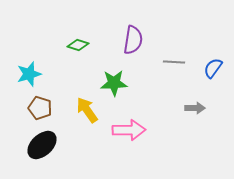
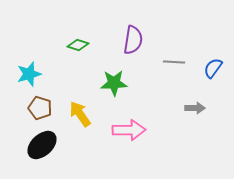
yellow arrow: moved 7 px left, 4 px down
